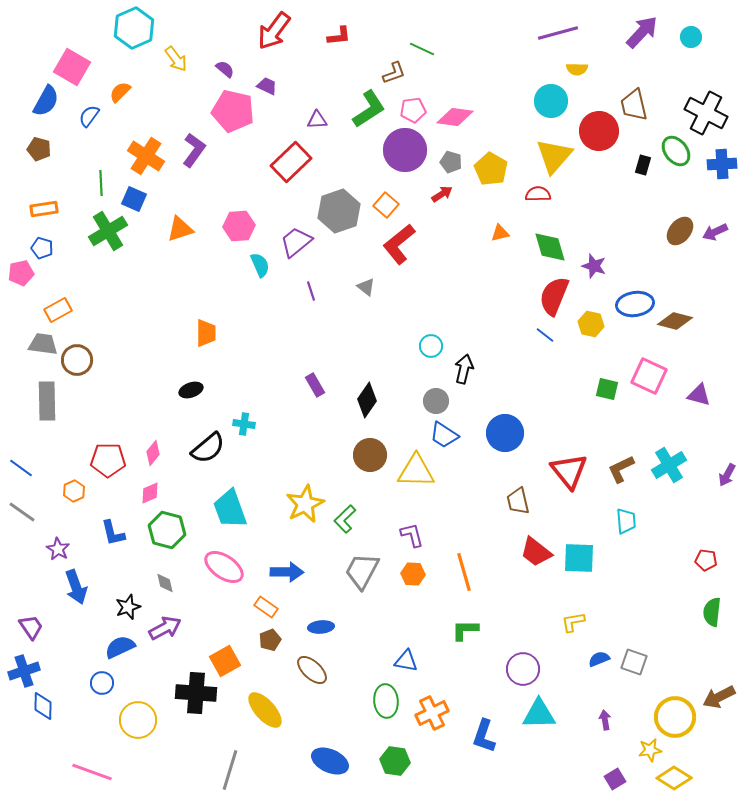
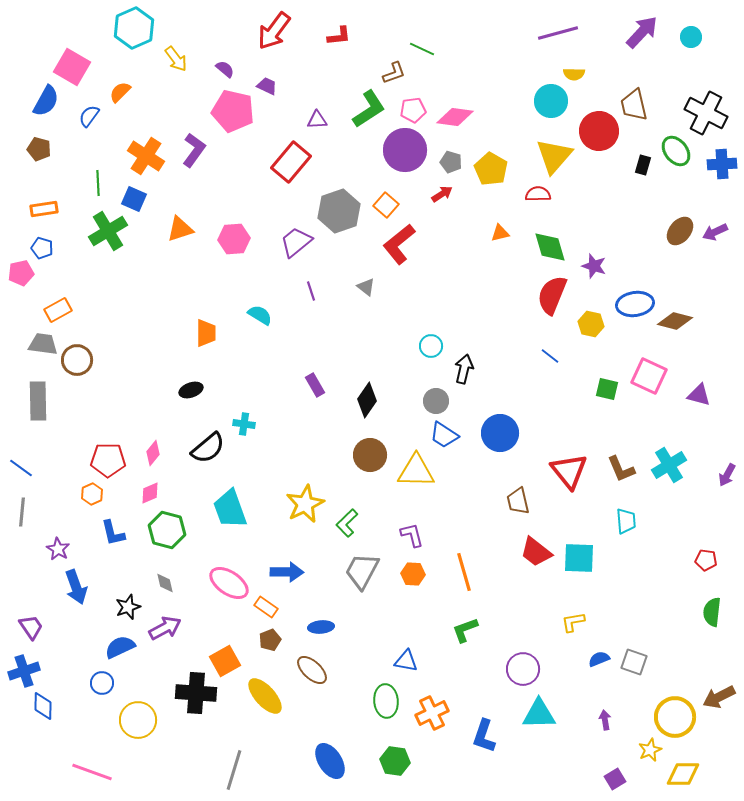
yellow semicircle at (577, 69): moved 3 px left, 5 px down
red rectangle at (291, 162): rotated 6 degrees counterclockwise
green line at (101, 183): moved 3 px left
pink hexagon at (239, 226): moved 5 px left, 13 px down
cyan semicircle at (260, 265): moved 50 px down; rotated 35 degrees counterclockwise
red semicircle at (554, 296): moved 2 px left, 1 px up
blue line at (545, 335): moved 5 px right, 21 px down
gray rectangle at (47, 401): moved 9 px left
blue circle at (505, 433): moved 5 px left
brown L-shape at (621, 469): rotated 88 degrees counterclockwise
orange hexagon at (74, 491): moved 18 px right, 3 px down
gray line at (22, 512): rotated 60 degrees clockwise
green L-shape at (345, 519): moved 2 px right, 4 px down
pink ellipse at (224, 567): moved 5 px right, 16 px down
green L-shape at (465, 630): rotated 20 degrees counterclockwise
yellow ellipse at (265, 710): moved 14 px up
yellow star at (650, 750): rotated 15 degrees counterclockwise
blue ellipse at (330, 761): rotated 33 degrees clockwise
gray line at (230, 770): moved 4 px right
yellow diamond at (674, 778): moved 9 px right, 4 px up; rotated 32 degrees counterclockwise
